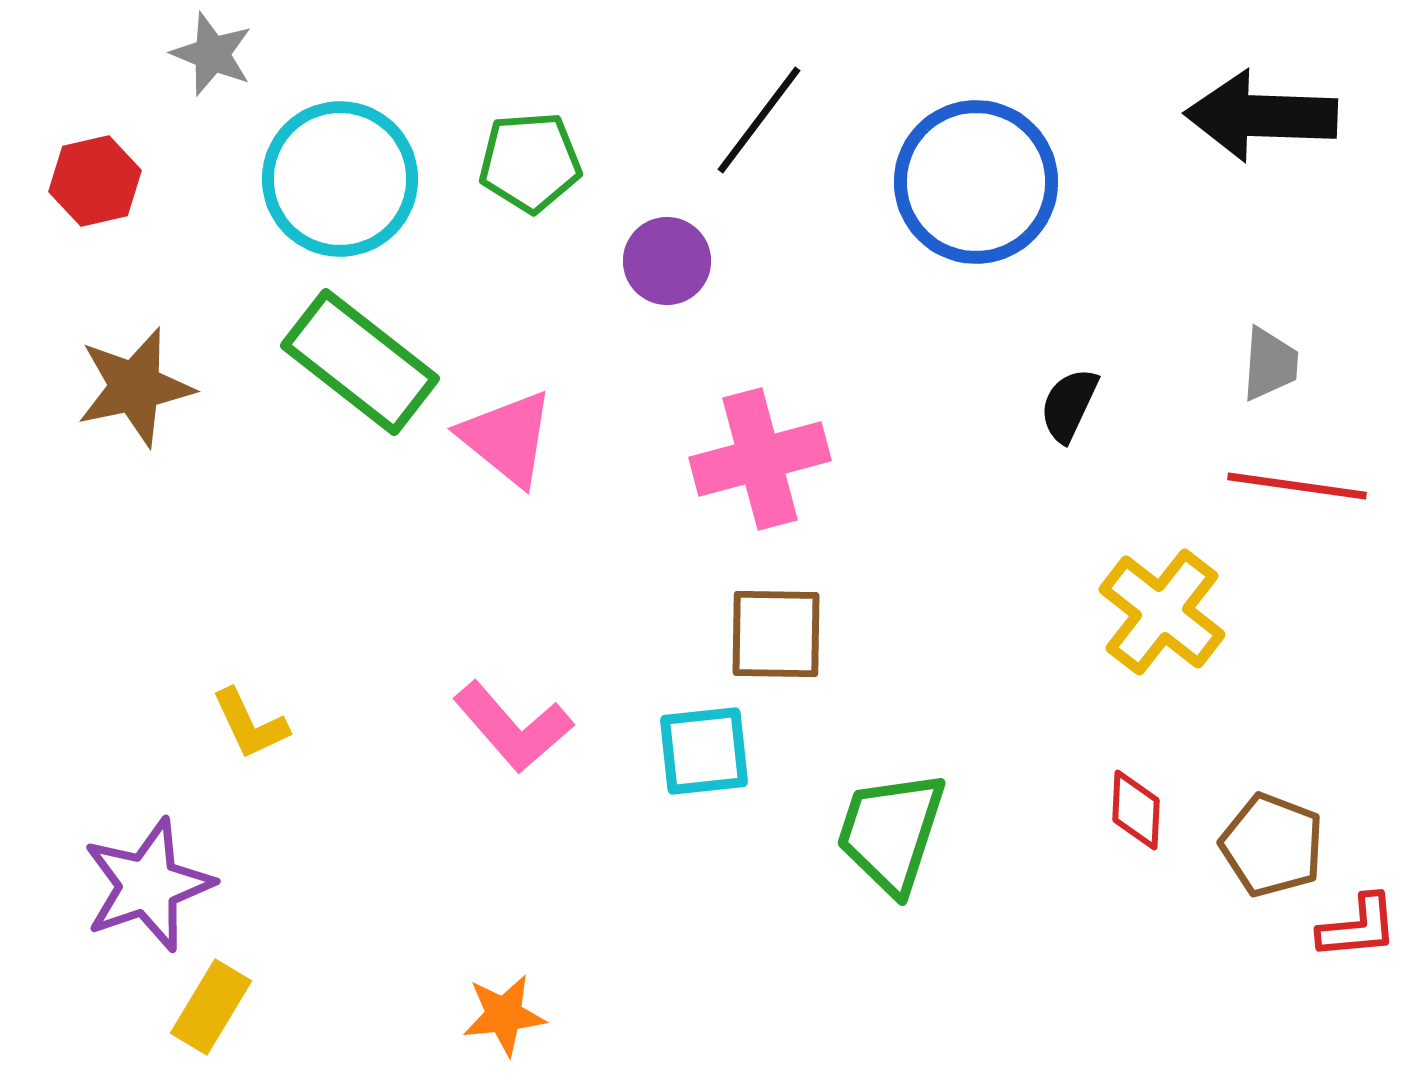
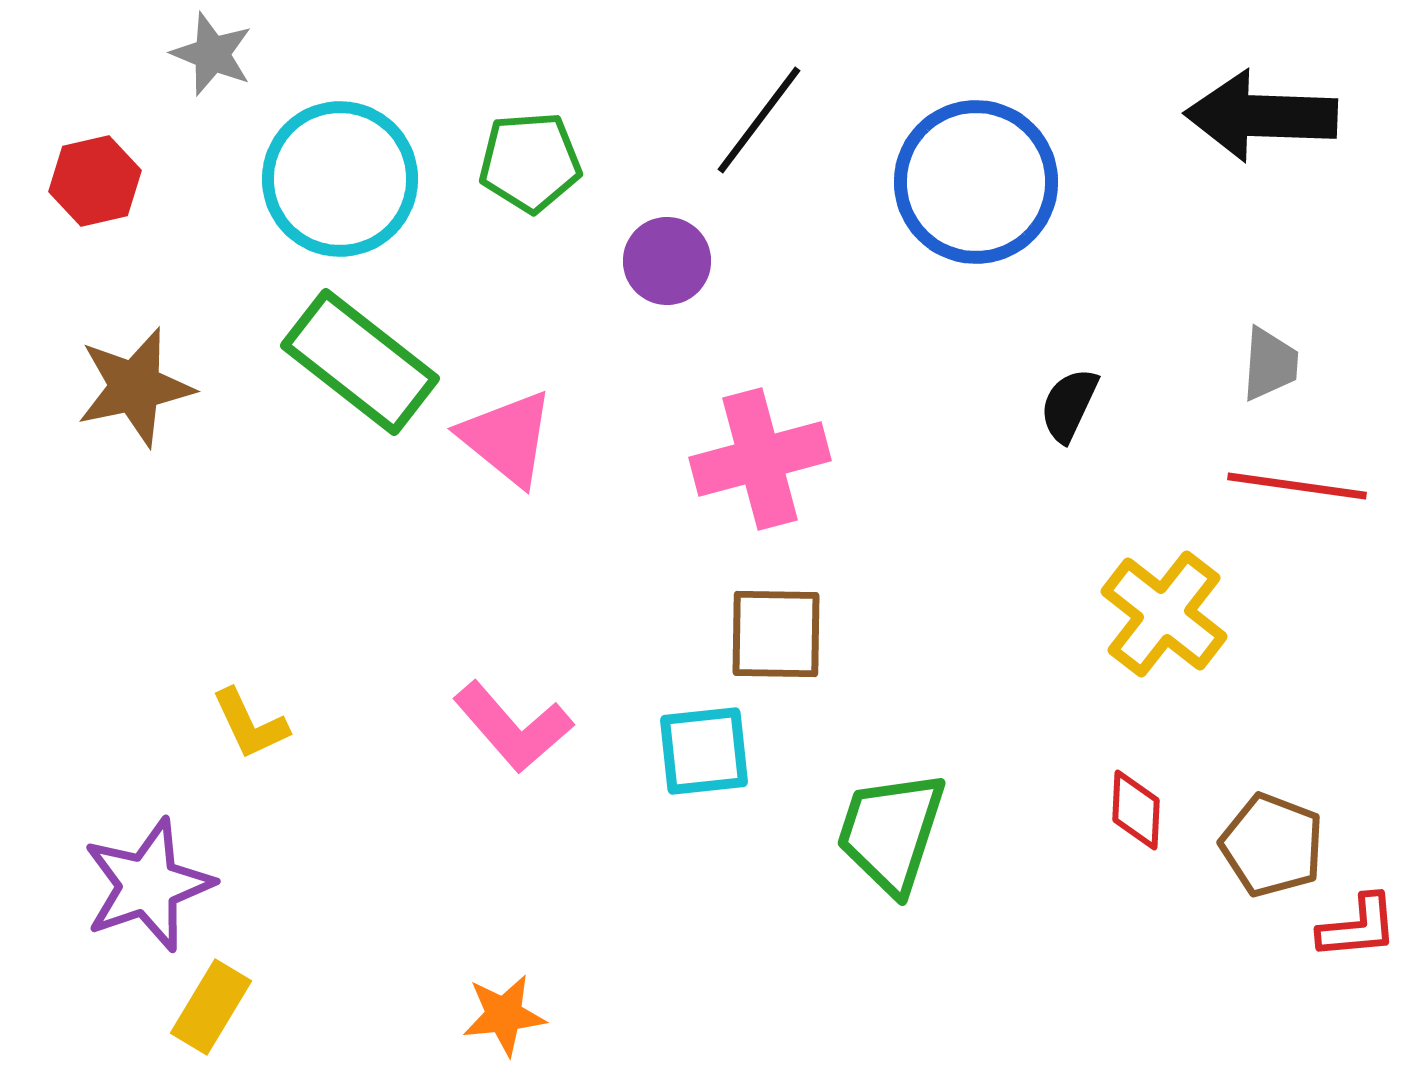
yellow cross: moved 2 px right, 2 px down
